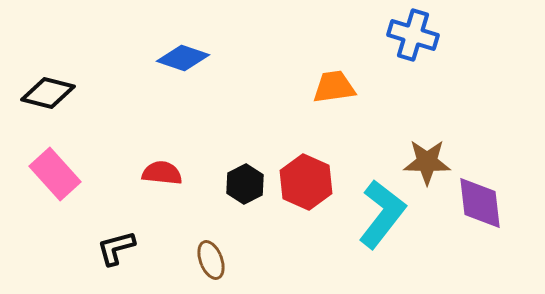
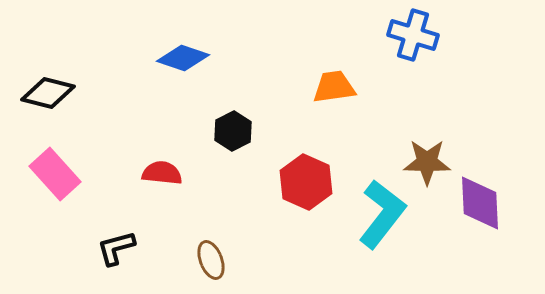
black hexagon: moved 12 px left, 53 px up
purple diamond: rotated 4 degrees clockwise
